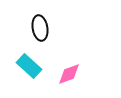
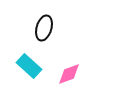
black ellipse: moved 4 px right; rotated 25 degrees clockwise
